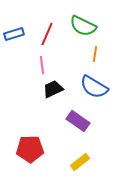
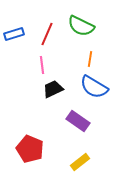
green semicircle: moved 2 px left
orange line: moved 5 px left, 5 px down
red pentagon: rotated 24 degrees clockwise
